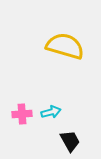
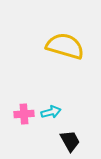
pink cross: moved 2 px right
